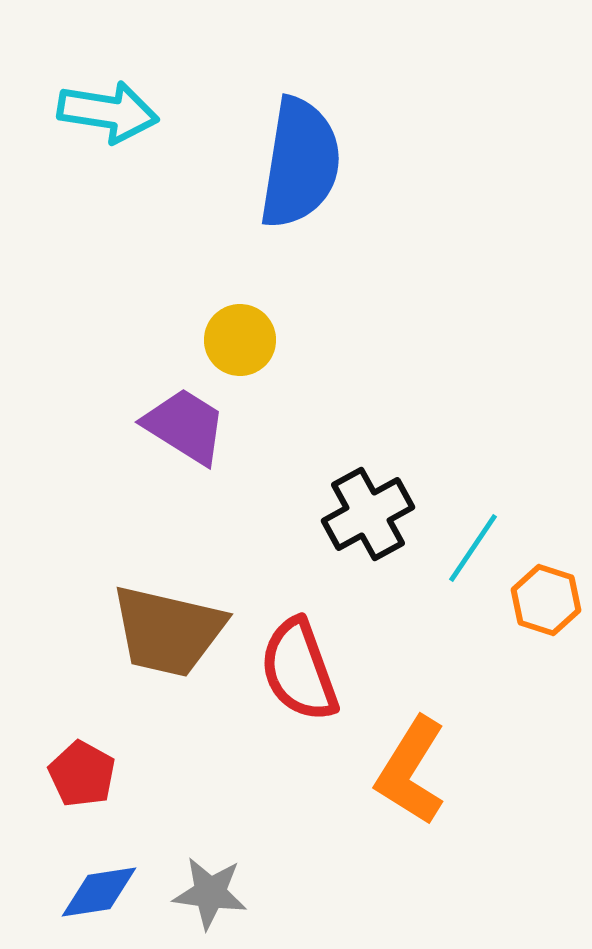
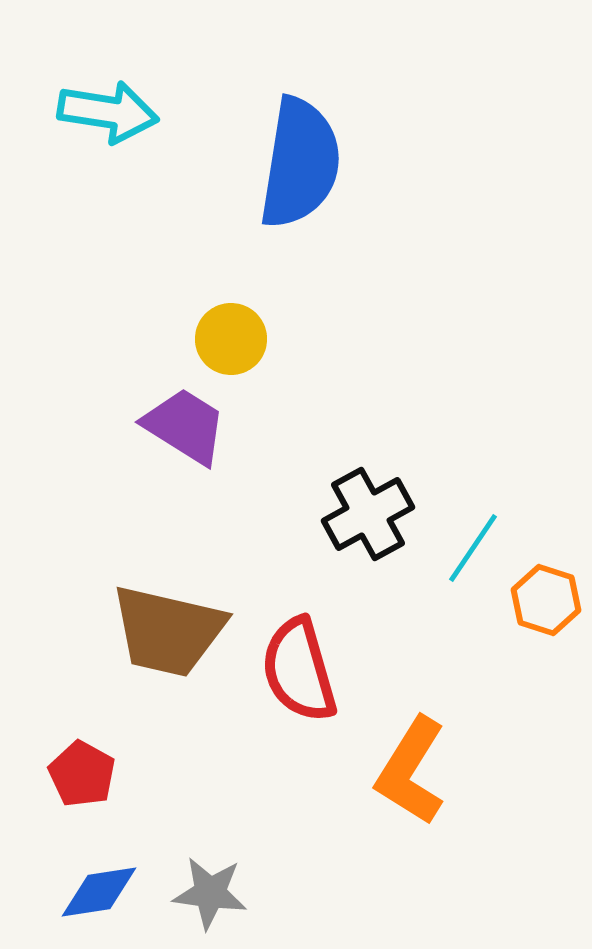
yellow circle: moved 9 px left, 1 px up
red semicircle: rotated 4 degrees clockwise
